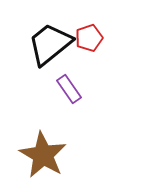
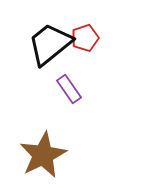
red pentagon: moved 4 px left
brown star: rotated 15 degrees clockwise
